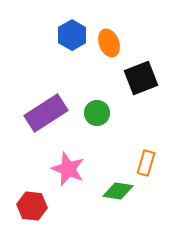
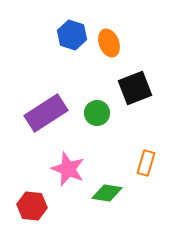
blue hexagon: rotated 12 degrees counterclockwise
black square: moved 6 px left, 10 px down
green diamond: moved 11 px left, 2 px down
